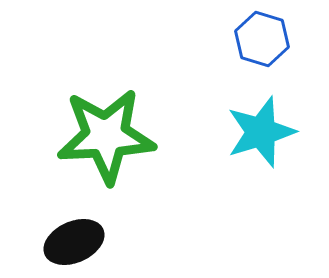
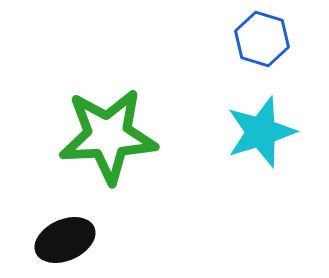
green star: moved 2 px right
black ellipse: moved 9 px left, 2 px up
